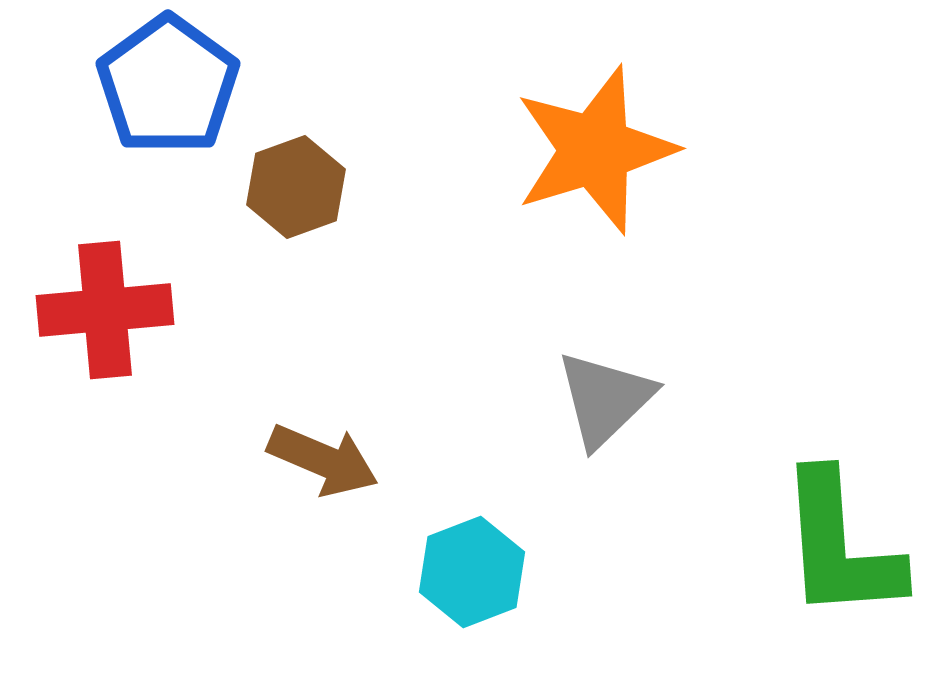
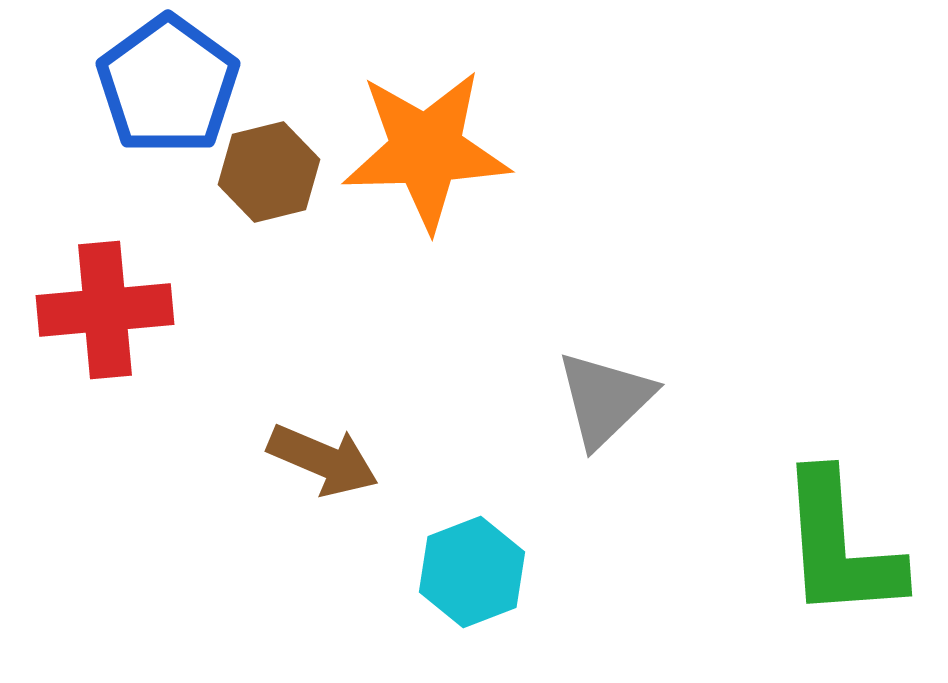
orange star: moved 169 px left; rotated 15 degrees clockwise
brown hexagon: moved 27 px left, 15 px up; rotated 6 degrees clockwise
